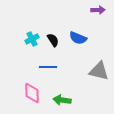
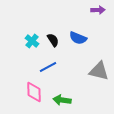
cyan cross: moved 2 px down; rotated 24 degrees counterclockwise
blue line: rotated 30 degrees counterclockwise
pink diamond: moved 2 px right, 1 px up
